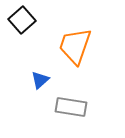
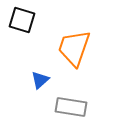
black square: rotated 32 degrees counterclockwise
orange trapezoid: moved 1 px left, 2 px down
